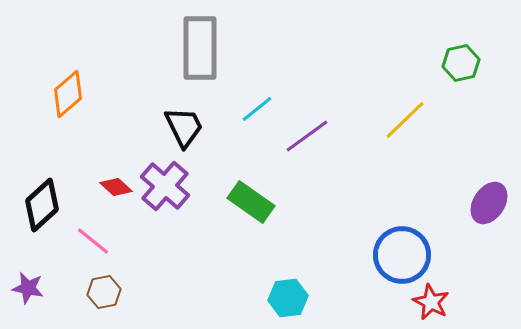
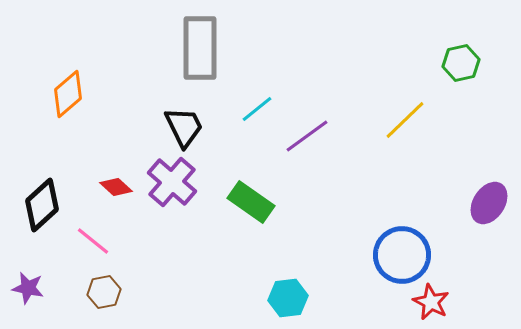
purple cross: moved 7 px right, 4 px up
